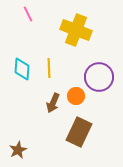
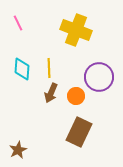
pink line: moved 10 px left, 9 px down
brown arrow: moved 2 px left, 10 px up
